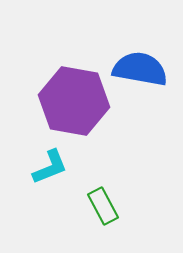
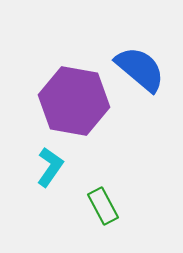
blue semicircle: rotated 30 degrees clockwise
cyan L-shape: rotated 33 degrees counterclockwise
